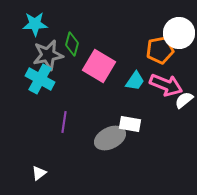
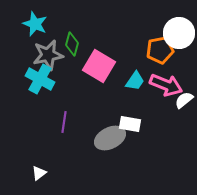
cyan star: rotated 25 degrees clockwise
